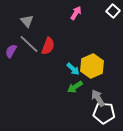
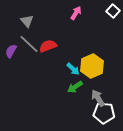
red semicircle: rotated 132 degrees counterclockwise
